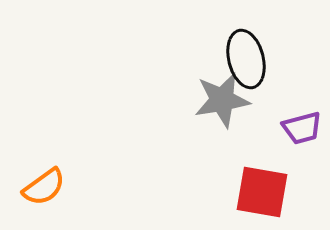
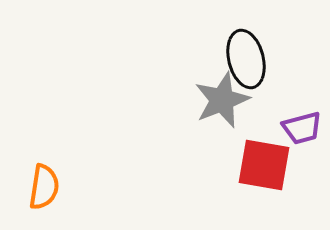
gray star: rotated 12 degrees counterclockwise
orange semicircle: rotated 45 degrees counterclockwise
red square: moved 2 px right, 27 px up
